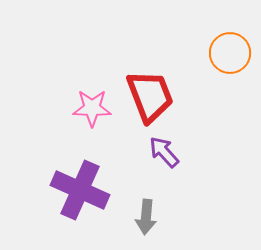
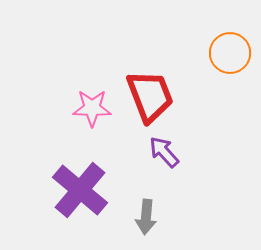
purple cross: rotated 16 degrees clockwise
